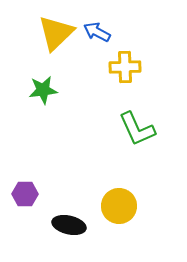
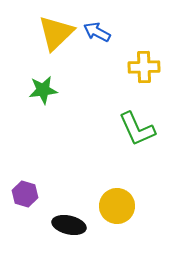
yellow cross: moved 19 px right
purple hexagon: rotated 15 degrees clockwise
yellow circle: moved 2 px left
